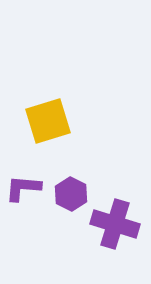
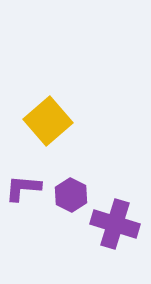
yellow square: rotated 24 degrees counterclockwise
purple hexagon: moved 1 px down
